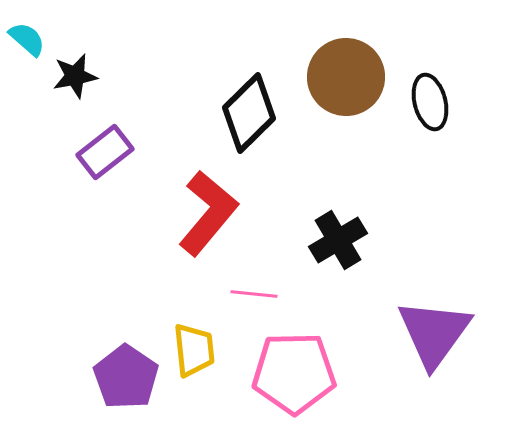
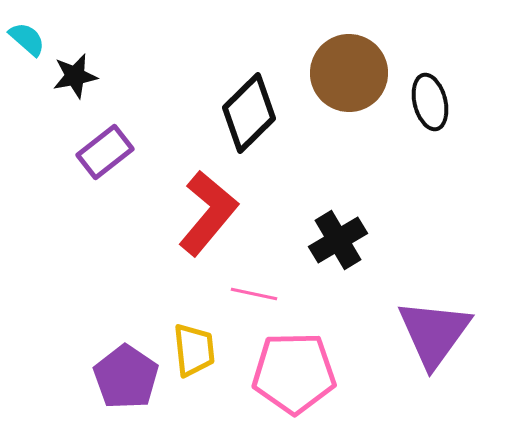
brown circle: moved 3 px right, 4 px up
pink line: rotated 6 degrees clockwise
